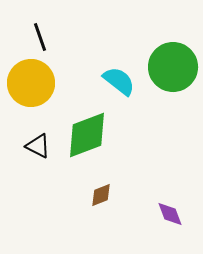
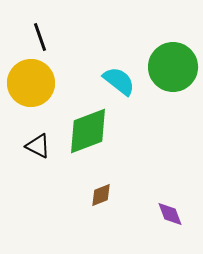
green diamond: moved 1 px right, 4 px up
